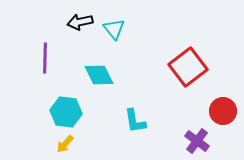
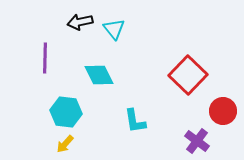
red square: moved 8 px down; rotated 9 degrees counterclockwise
